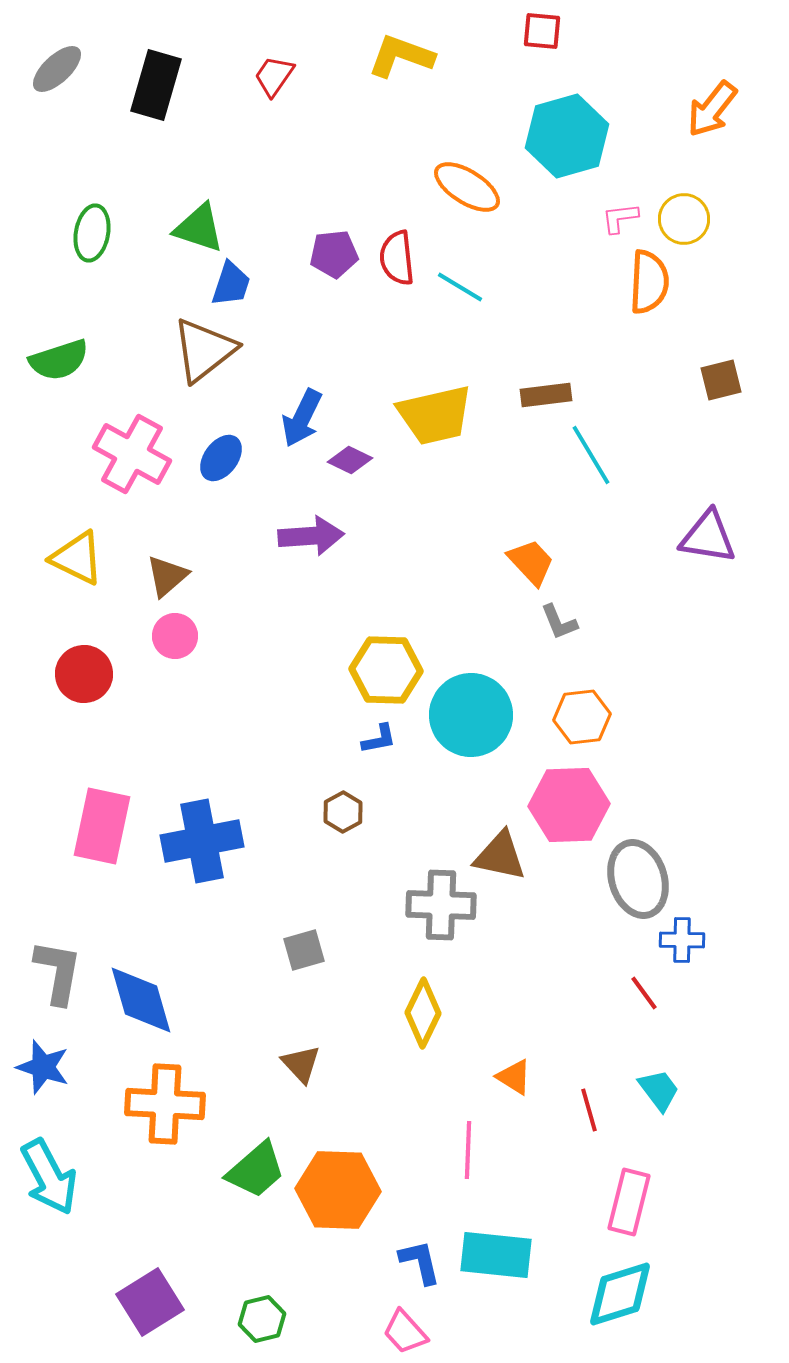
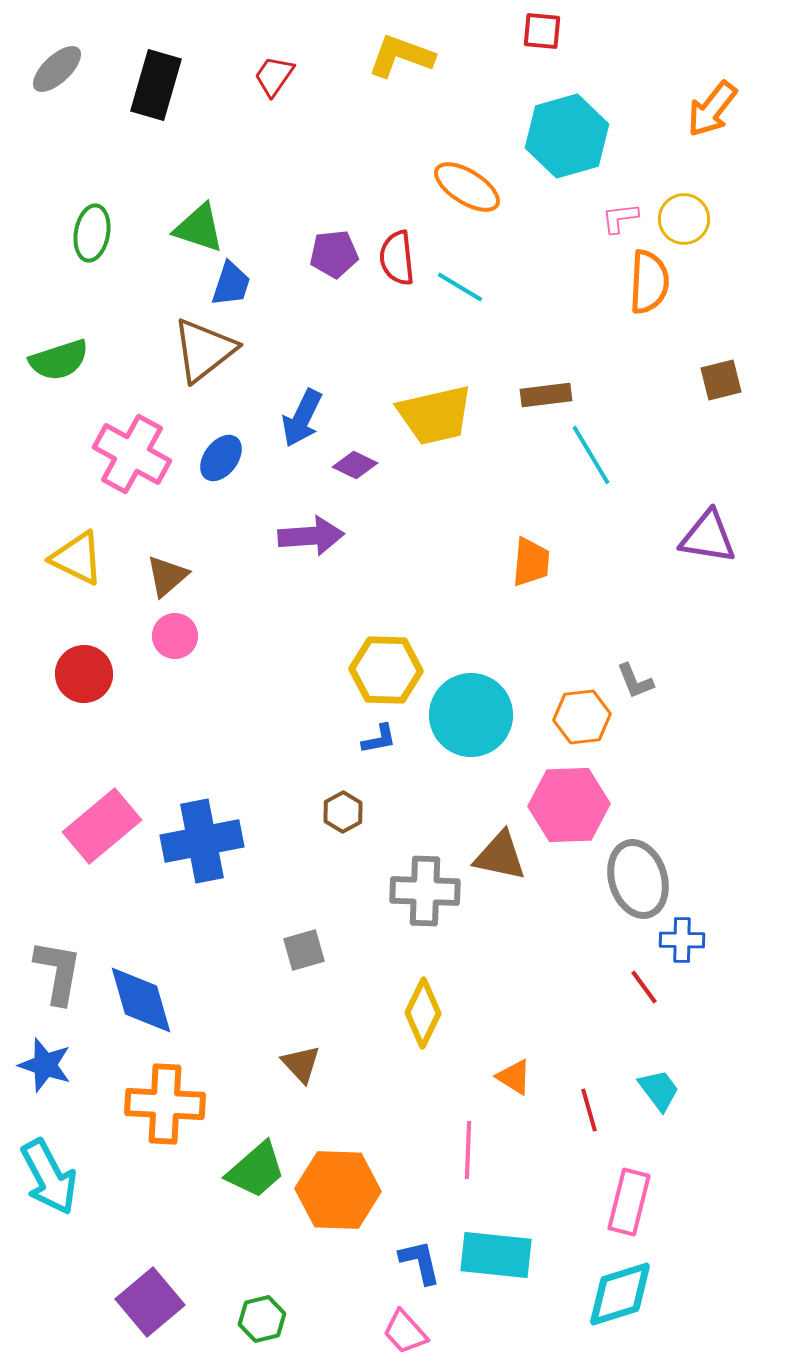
purple diamond at (350, 460): moved 5 px right, 5 px down
orange trapezoid at (531, 562): rotated 48 degrees clockwise
gray L-shape at (559, 622): moved 76 px right, 59 px down
pink rectangle at (102, 826): rotated 38 degrees clockwise
gray cross at (441, 905): moved 16 px left, 14 px up
red line at (644, 993): moved 6 px up
blue star at (43, 1067): moved 2 px right, 2 px up
purple square at (150, 1302): rotated 8 degrees counterclockwise
